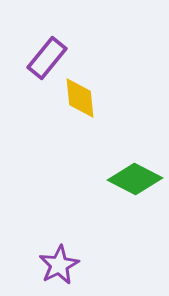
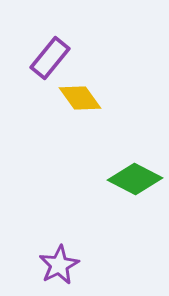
purple rectangle: moved 3 px right
yellow diamond: rotated 30 degrees counterclockwise
